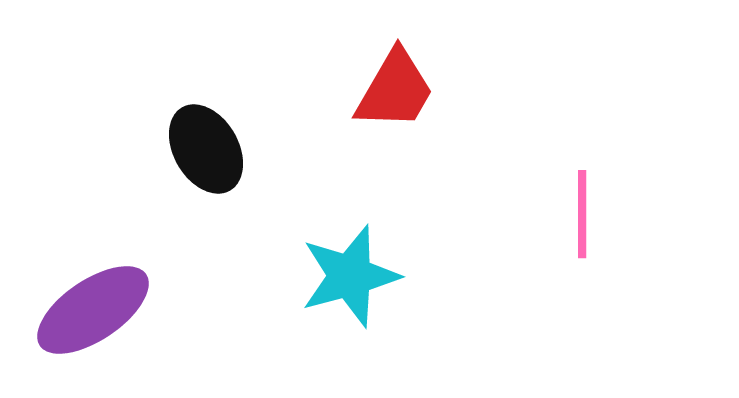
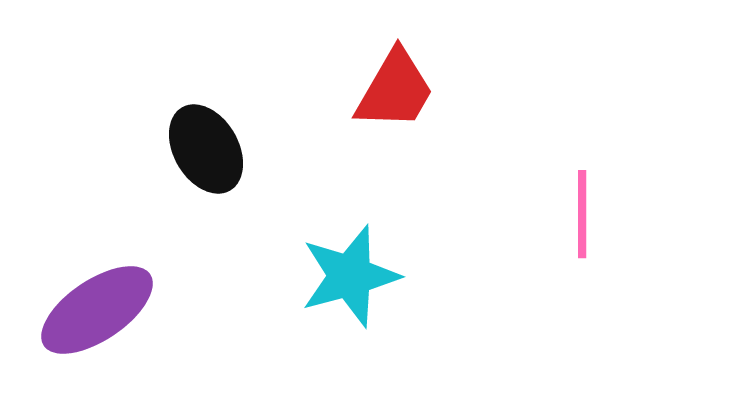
purple ellipse: moved 4 px right
